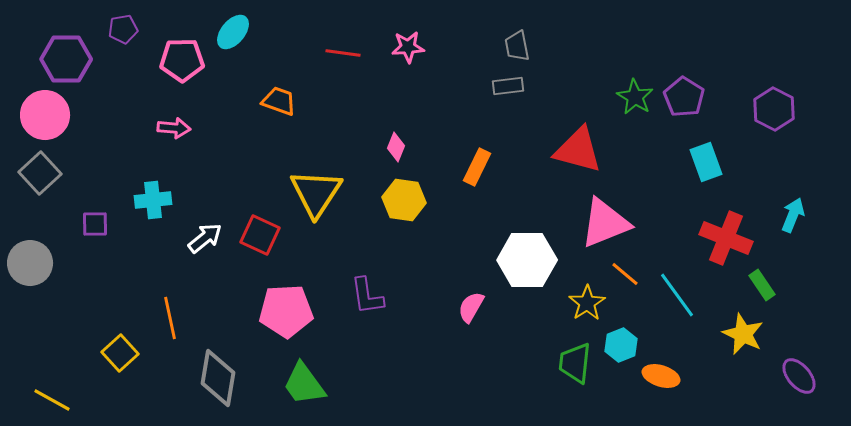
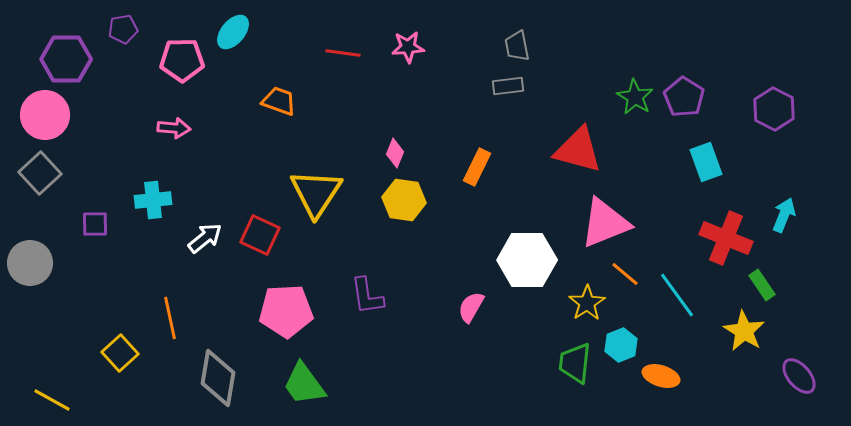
pink diamond at (396, 147): moved 1 px left, 6 px down
cyan arrow at (793, 215): moved 9 px left
yellow star at (743, 334): moved 1 px right, 3 px up; rotated 6 degrees clockwise
